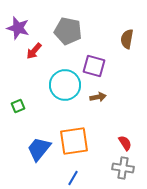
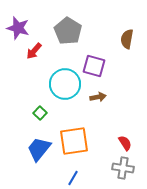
gray pentagon: rotated 20 degrees clockwise
cyan circle: moved 1 px up
green square: moved 22 px right, 7 px down; rotated 24 degrees counterclockwise
